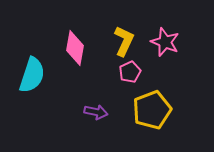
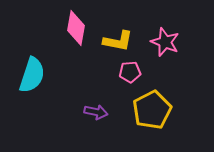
yellow L-shape: moved 6 px left; rotated 76 degrees clockwise
pink diamond: moved 1 px right, 20 px up
pink pentagon: rotated 20 degrees clockwise
yellow pentagon: rotated 6 degrees counterclockwise
